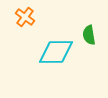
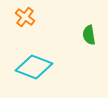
cyan diamond: moved 22 px left, 15 px down; rotated 21 degrees clockwise
